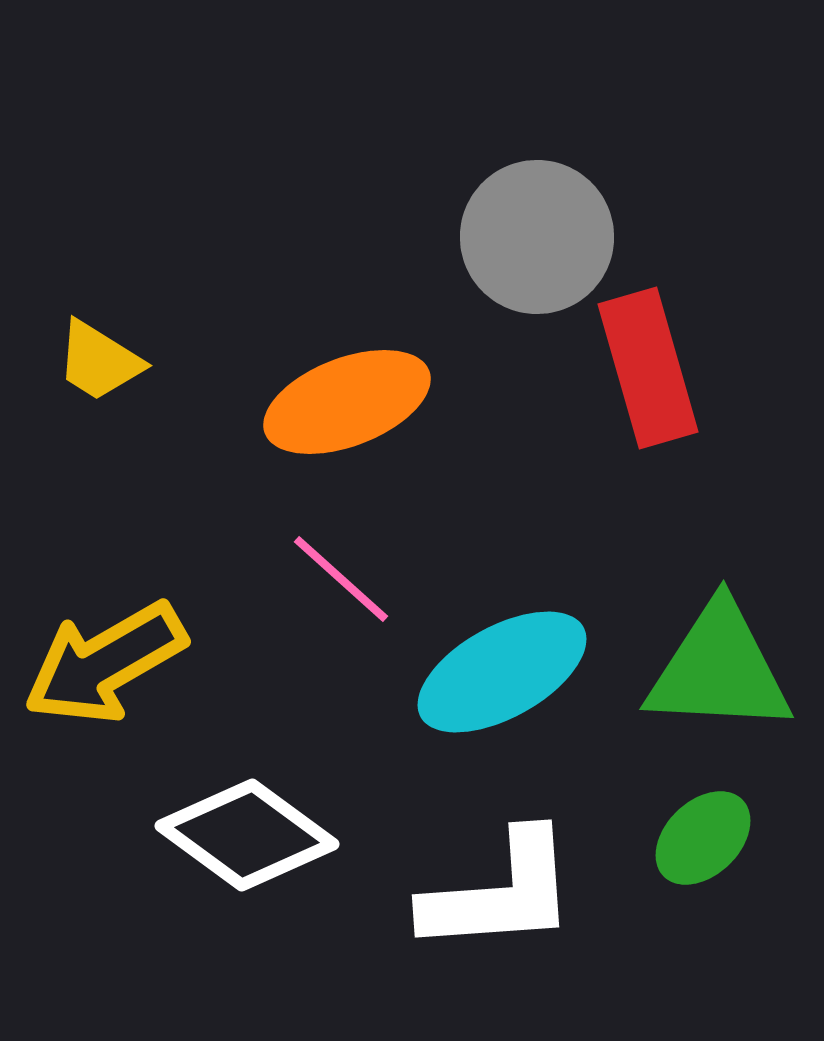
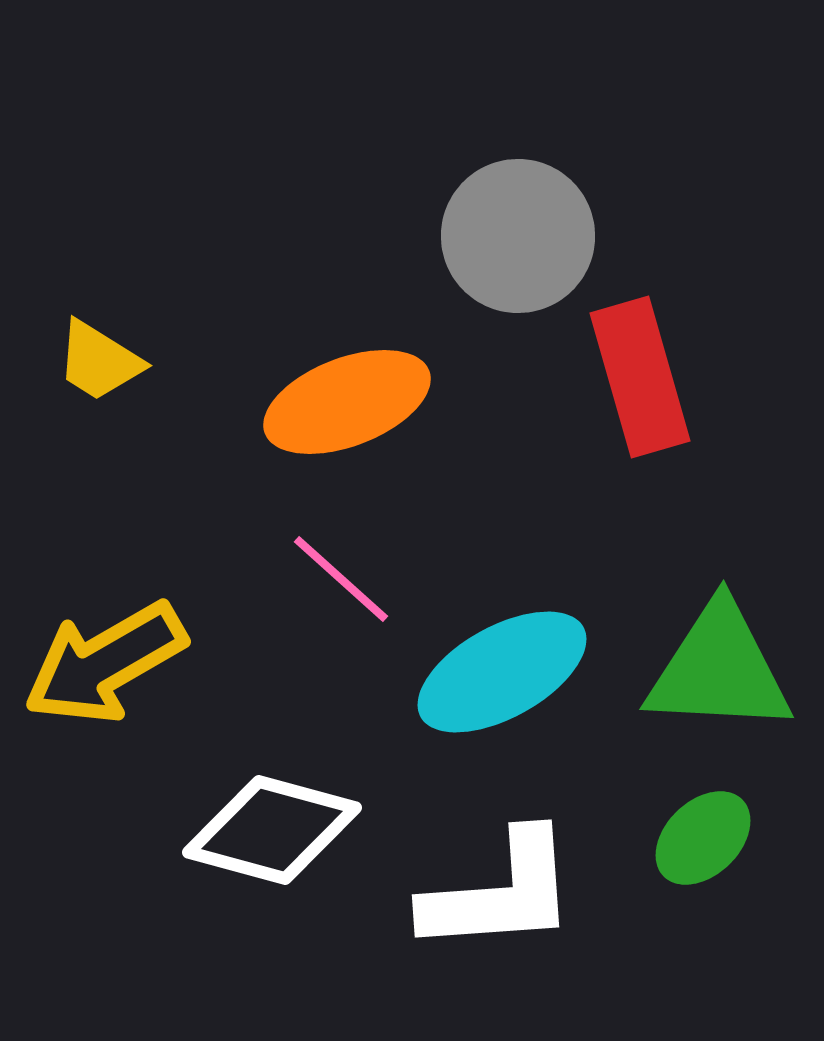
gray circle: moved 19 px left, 1 px up
red rectangle: moved 8 px left, 9 px down
white diamond: moved 25 px right, 5 px up; rotated 21 degrees counterclockwise
